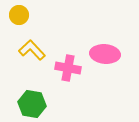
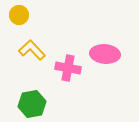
green hexagon: rotated 20 degrees counterclockwise
